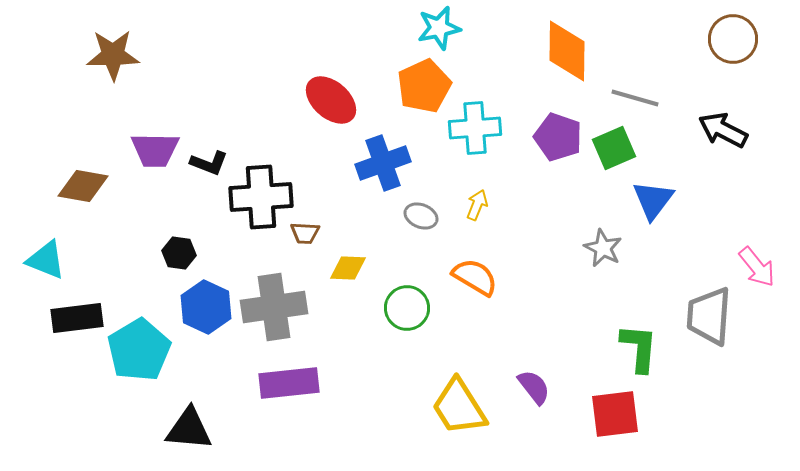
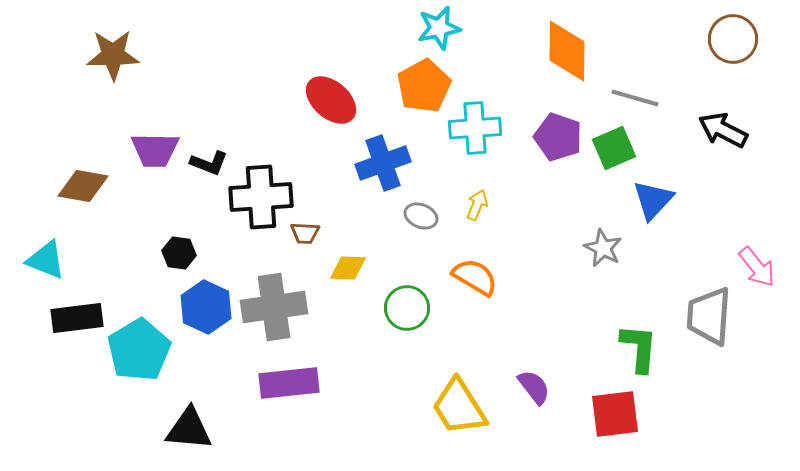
orange pentagon: rotated 4 degrees counterclockwise
blue triangle: rotated 6 degrees clockwise
